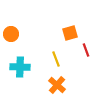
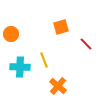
orange square: moved 9 px left, 6 px up
red line: moved 6 px up; rotated 24 degrees counterclockwise
yellow line: moved 12 px left, 1 px down
orange cross: moved 1 px right, 1 px down
